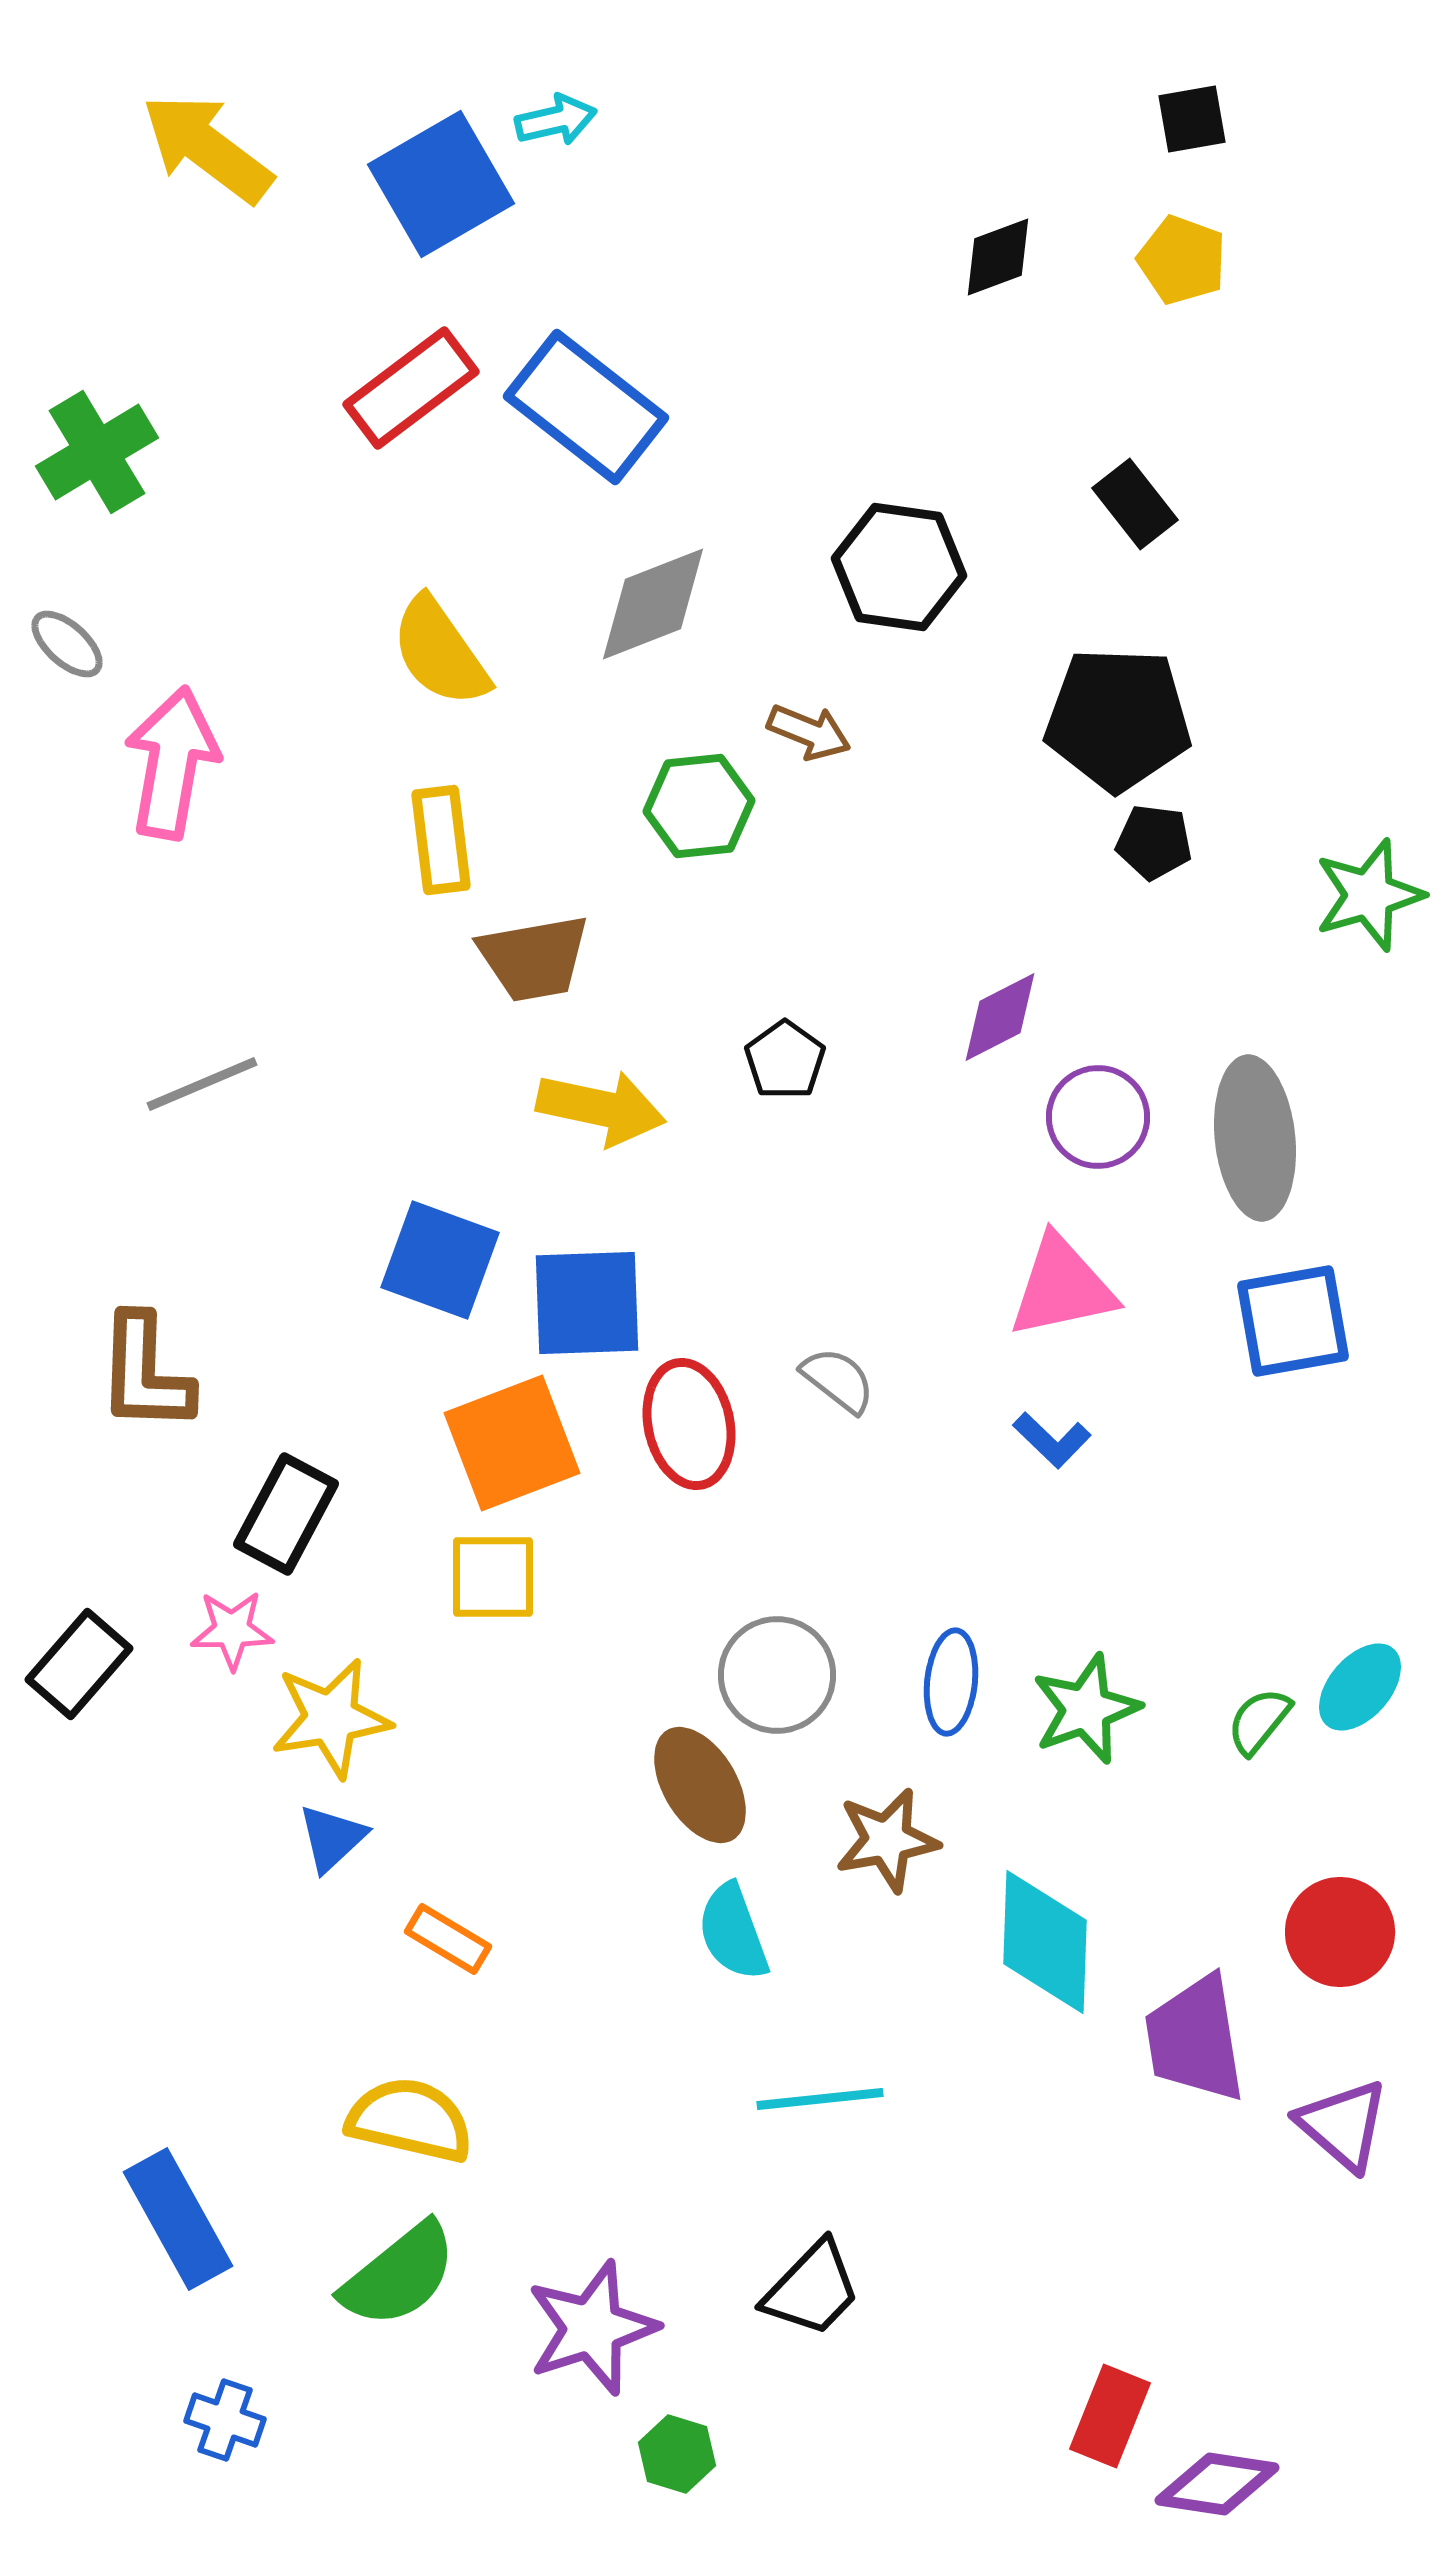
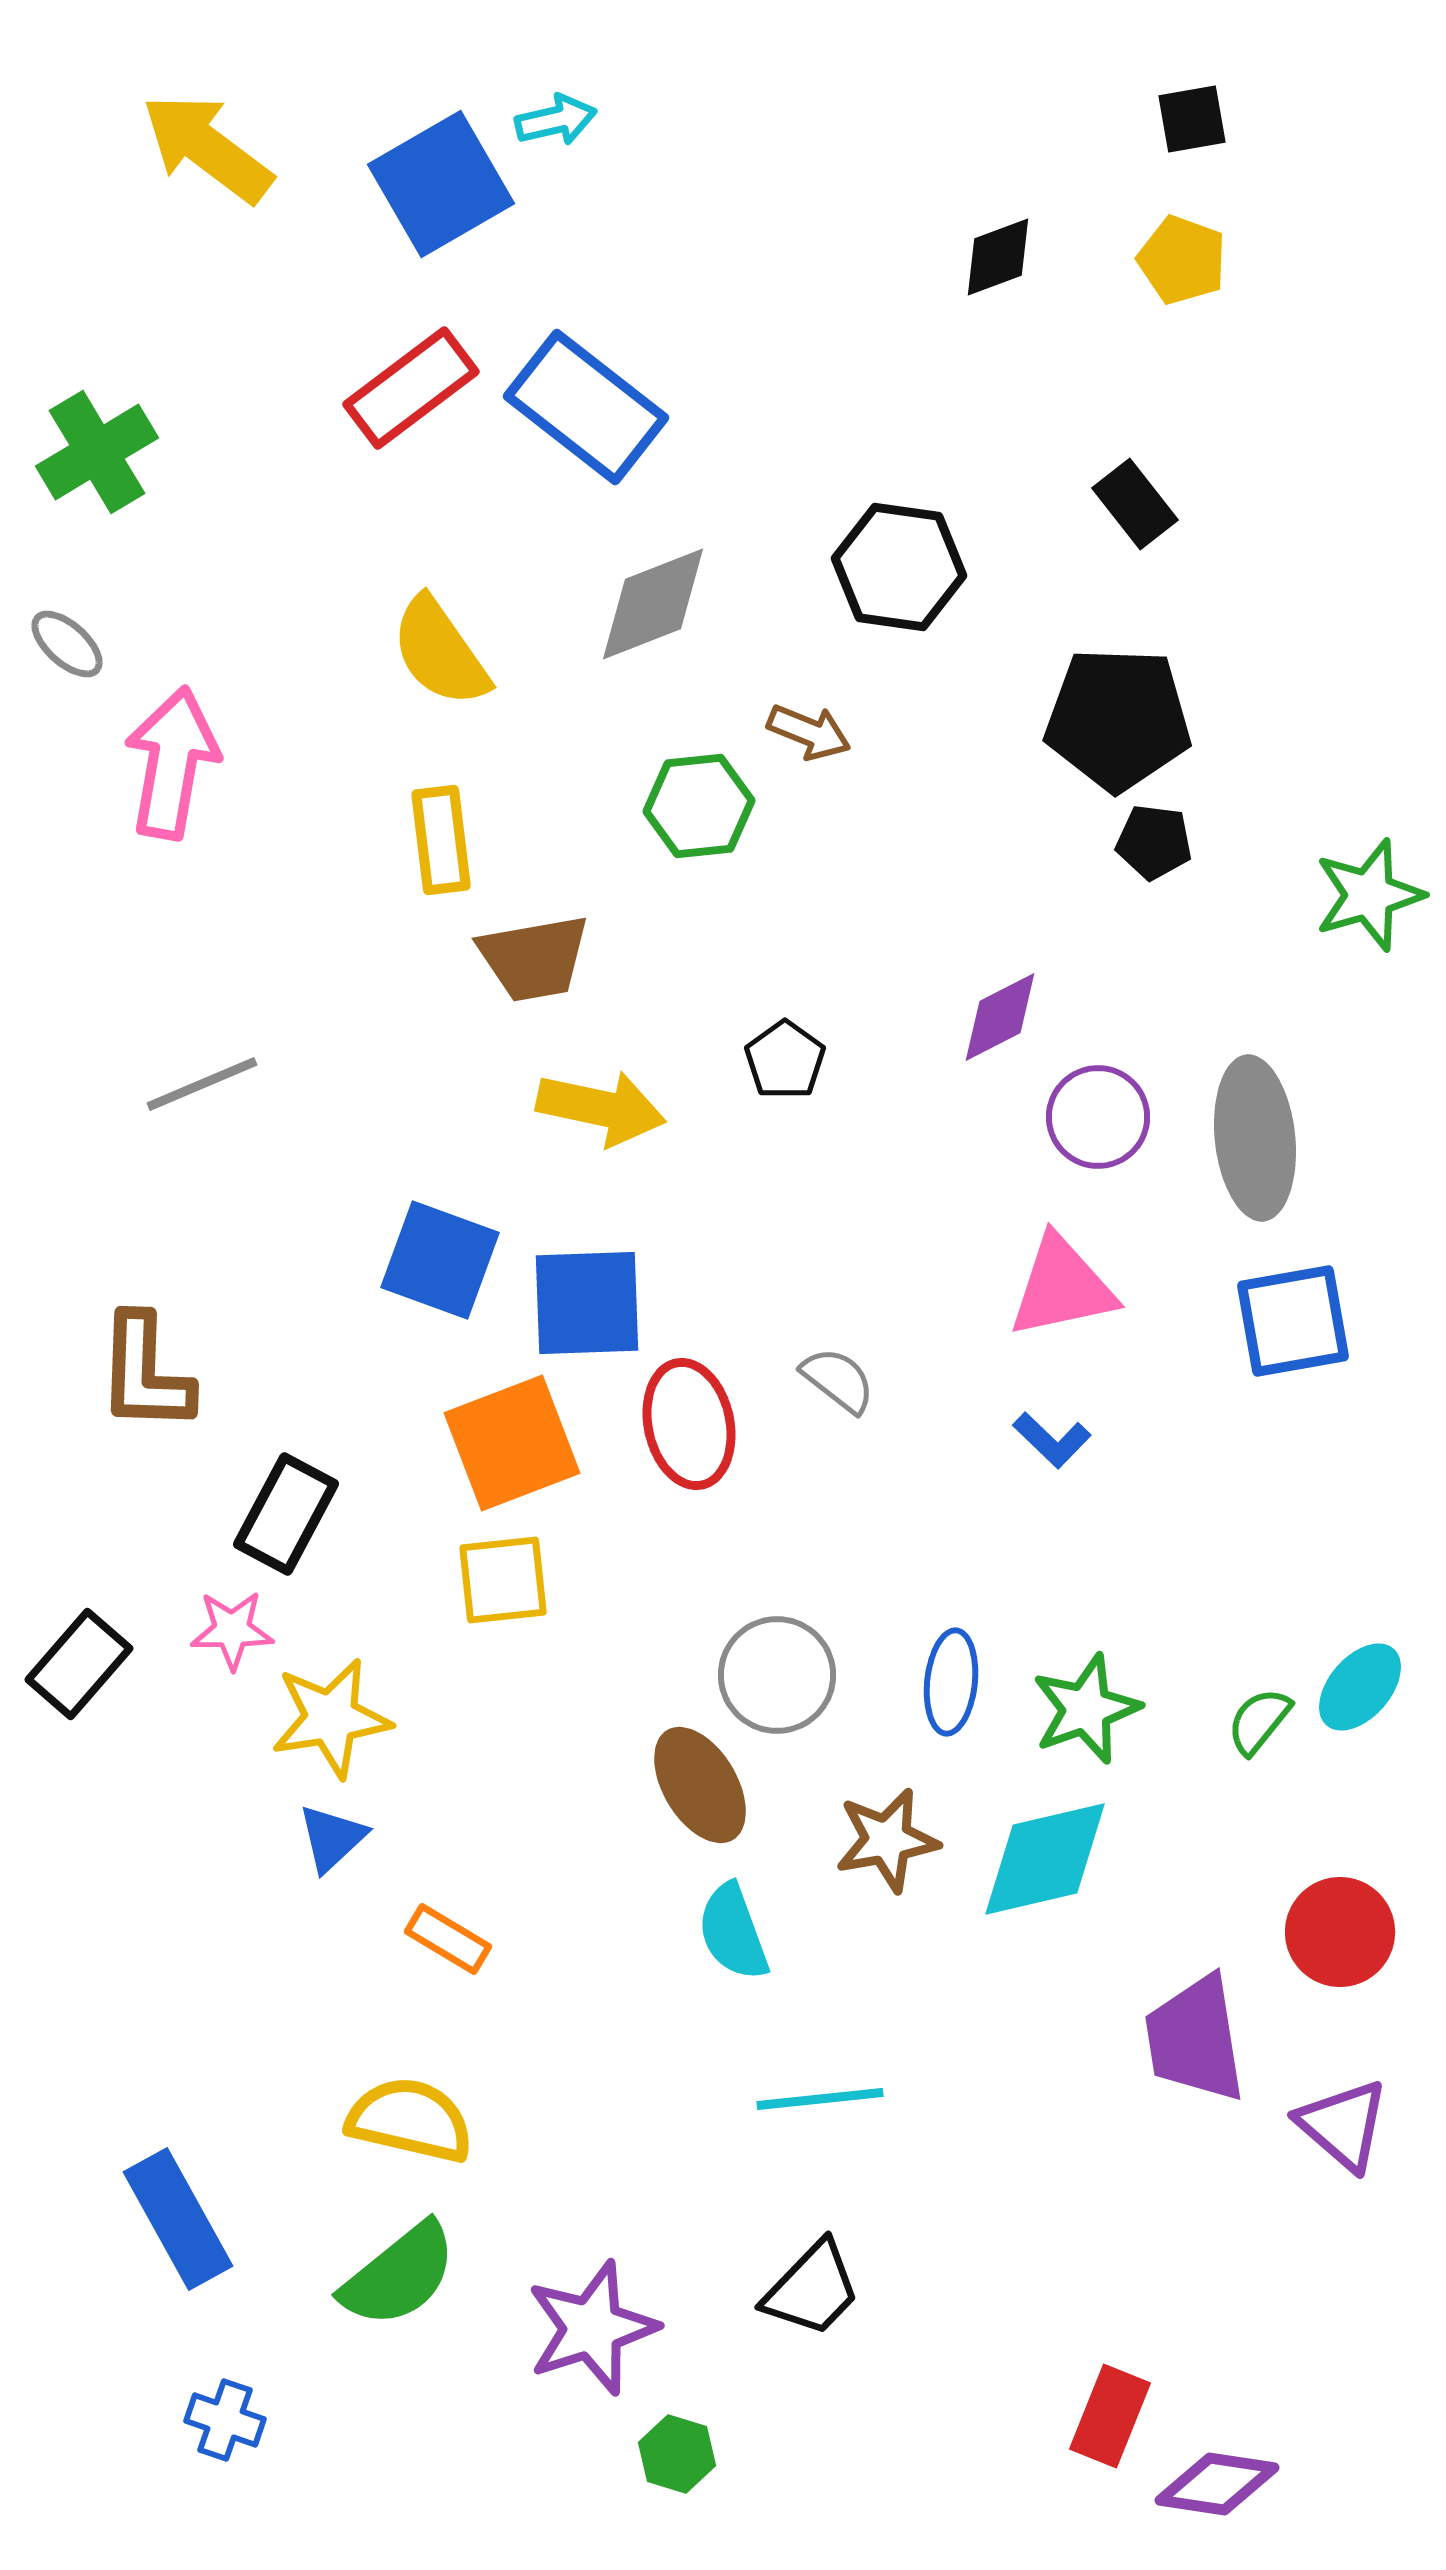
yellow square at (493, 1577): moved 10 px right, 3 px down; rotated 6 degrees counterclockwise
cyan diamond at (1045, 1942): moved 83 px up; rotated 75 degrees clockwise
